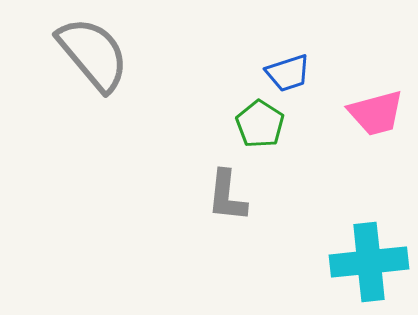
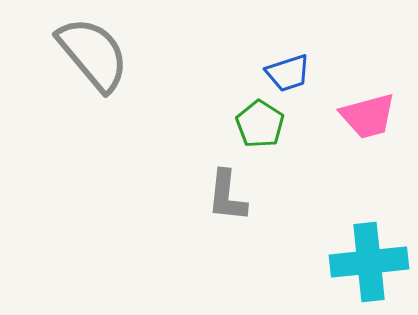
pink trapezoid: moved 8 px left, 3 px down
